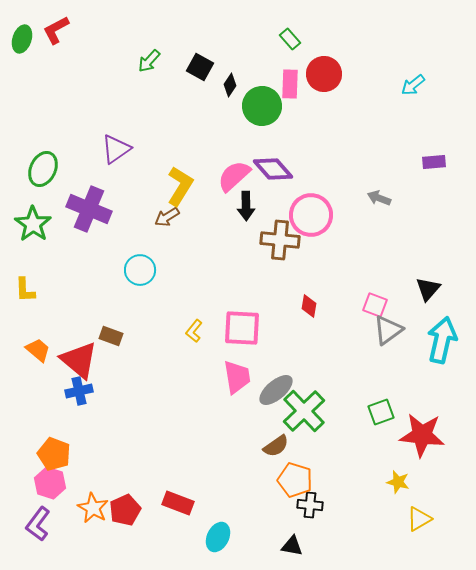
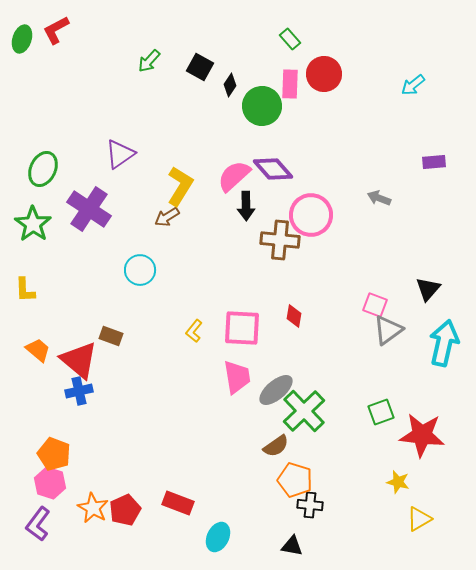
purple triangle at (116, 149): moved 4 px right, 5 px down
purple cross at (89, 209): rotated 12 degrees clockwise
red diamond at (309, 306): moved 15 px left, 10 px down
cyan arrow at (442, 340): moved 2 px right, 3 px down
